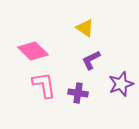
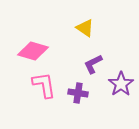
pink diamond: rotated 28 degrees counterclockwise
purple L-shape: moved 2 px right, 4 px down
purple star: rotated 15 degrees counterclockwise
